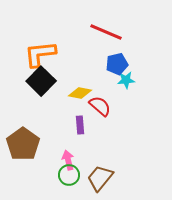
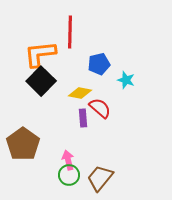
red line: moved 36 px left; rotated 68 degrees clockwise
blue pentagon: moved 18 px left
cyan star: rotated 24 degrees clockwise
red semicircle: moved 2 px down
purple rectangle: moved 3 px right, 7 px up
